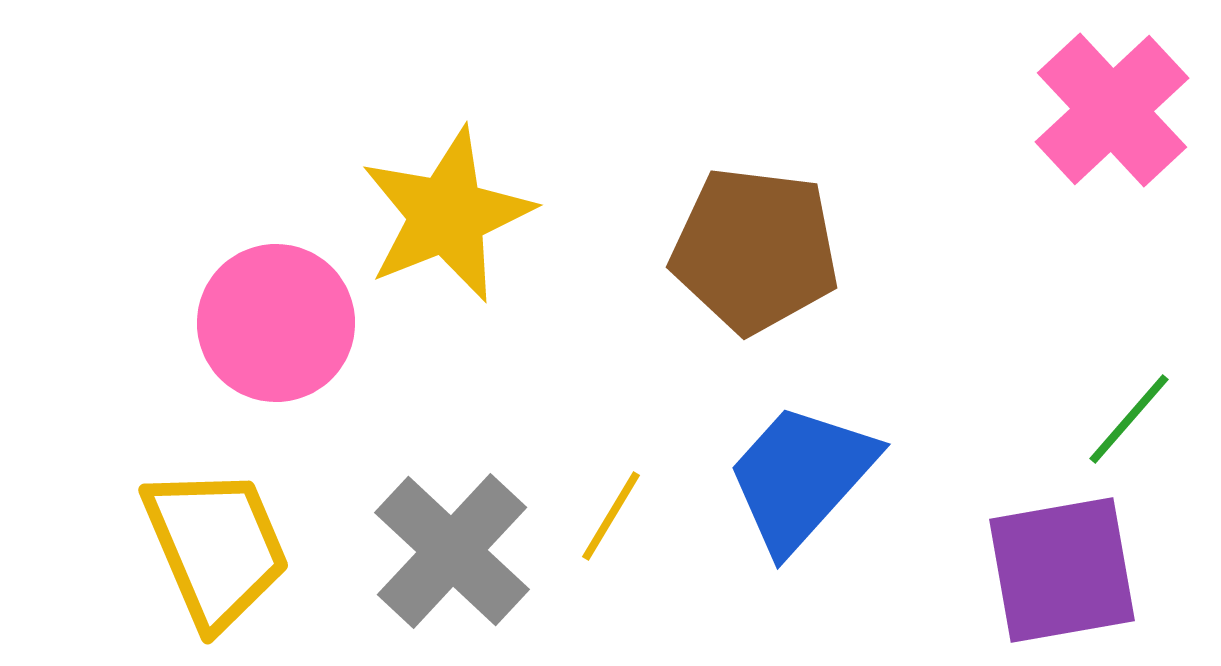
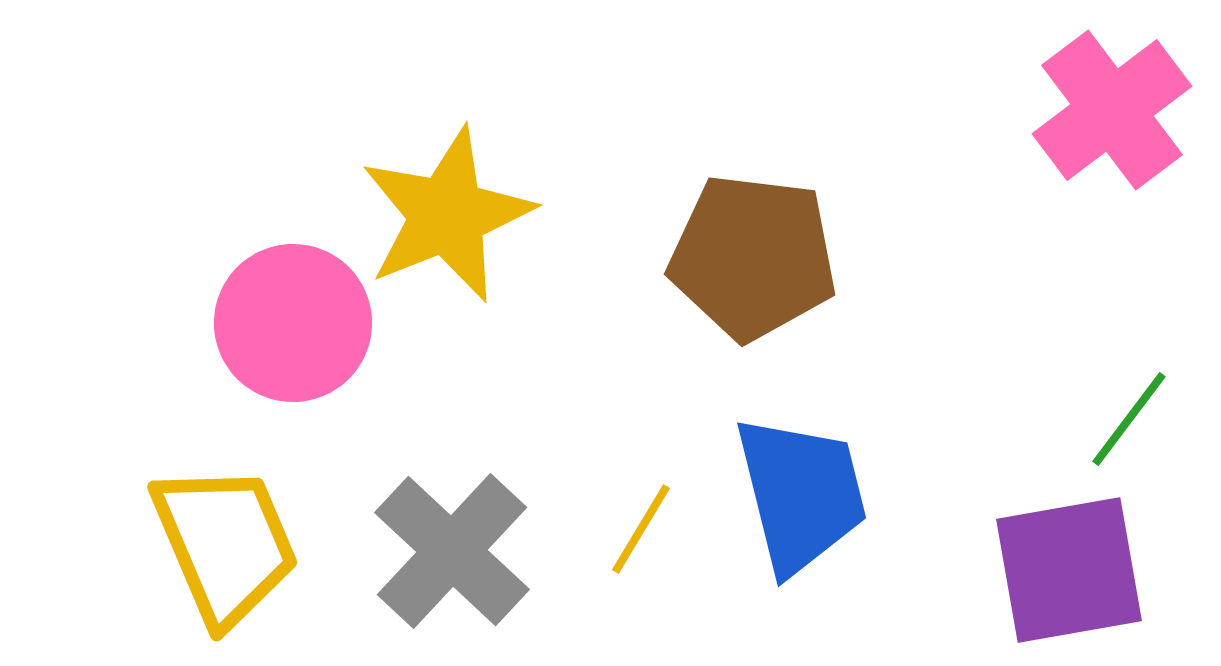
pink cross: rotated 6 degrees clockwise
brown pentagon: moved 2 px left, 7 px down
pink circle: moved 17 px right
green line: rotated 4 degrees counterclockwise
blue trapezoid: moved 17 px down; rotated 124 degrees clockwise
yellow line: moved 30 px right, 13 px down
yellow trapezoid: moved 9 px right, 3 px up
purple square: moved 7 px right
